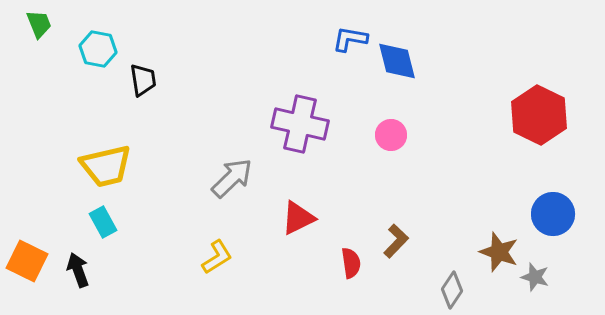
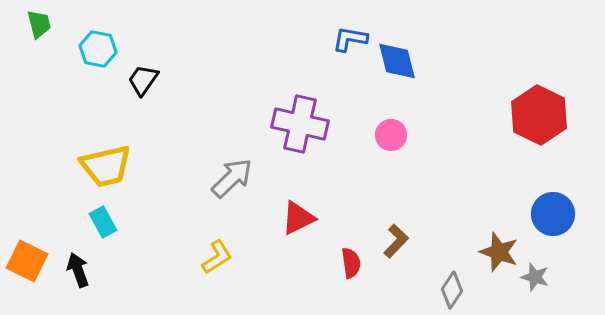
green trapezoid: rotated 8 degrees clockwise
black trapezoid: rotated 136 degrees counterclockwise
